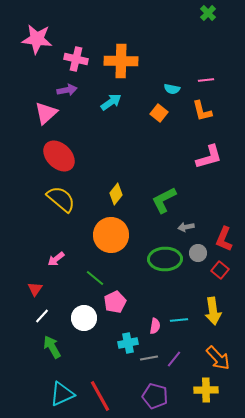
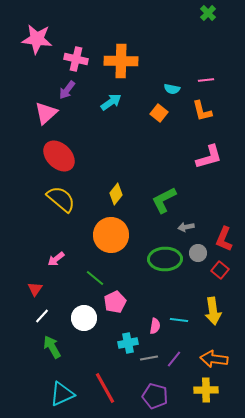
purple arrow: rotated 138 degrees clockwise
cyan line: rotated 12 degrees clockwise
orange arrow: moved 4 px left, 1 px down; rotated 140 degrees clockwise
red line: moved 5 px right, 8 px up
